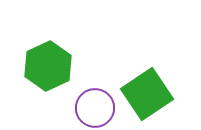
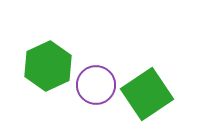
purple circle: moved 1 px right, 23 px up
